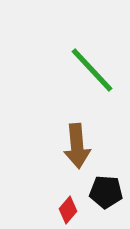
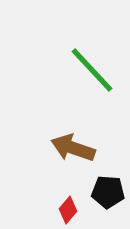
brown arrow: moved 4 px left, 2 px down; rotated 114 degrees clockwise
black pentagon: moved 2 px right
